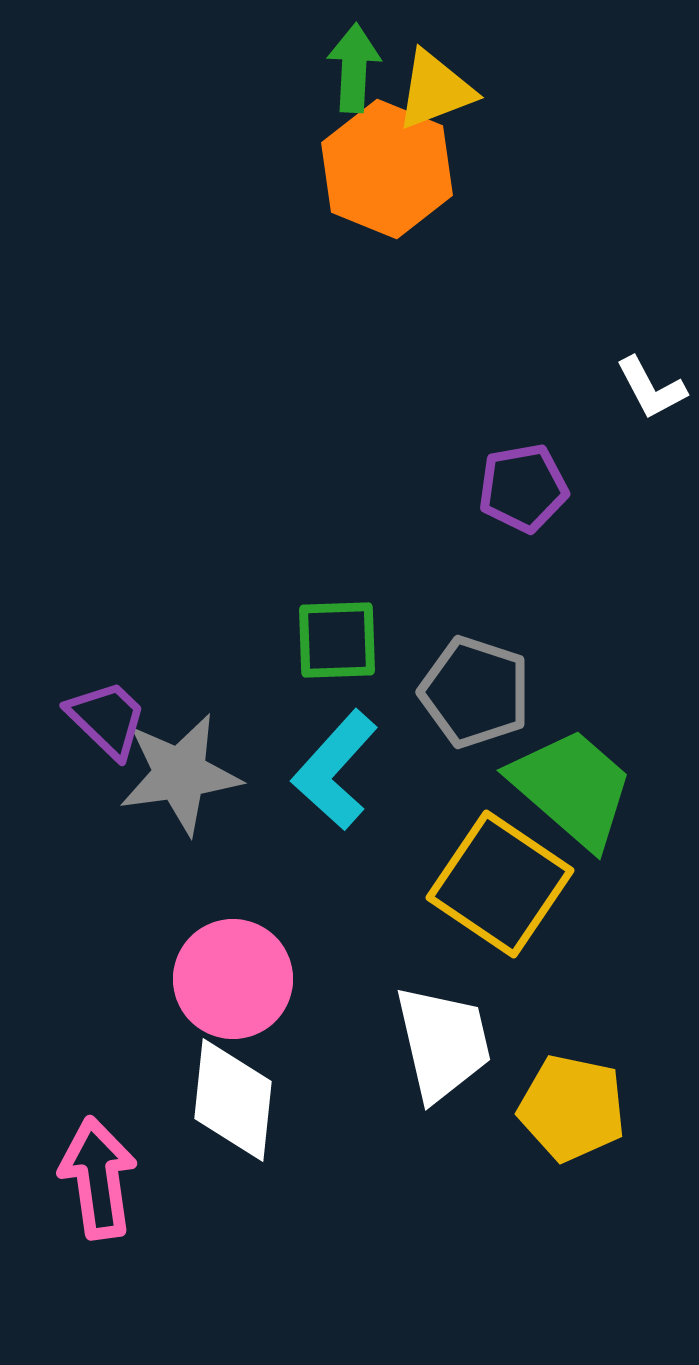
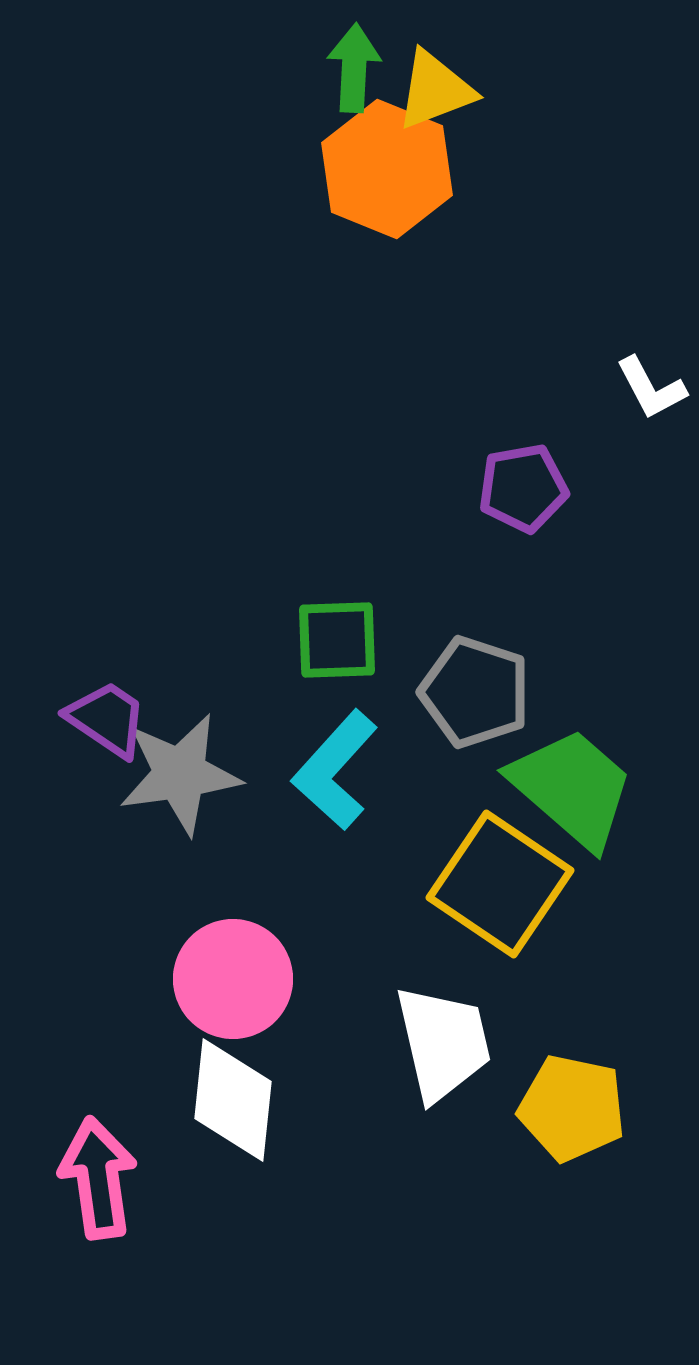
purple trapezoid: rotated 10 degrees counterclockwise
